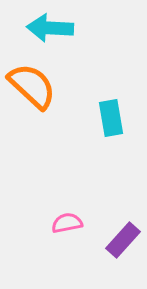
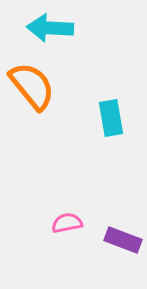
orange semicircle: rotated 8 degrees clockwise
purple rectangle: rotated 69 degrees clockwise
